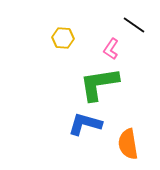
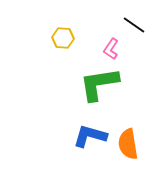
blue L-shape: moved 5 px right, 12 px down
